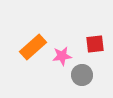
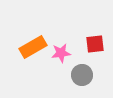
orange rectangle: rotated 12 degrees clockwise
pink star: moved 1 px left, 3 px up
